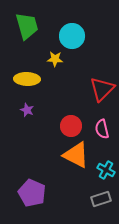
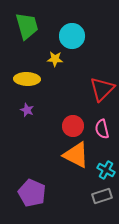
red circle: moved 2 px right
gray rectangle: moved 1 px right, 3 px up
